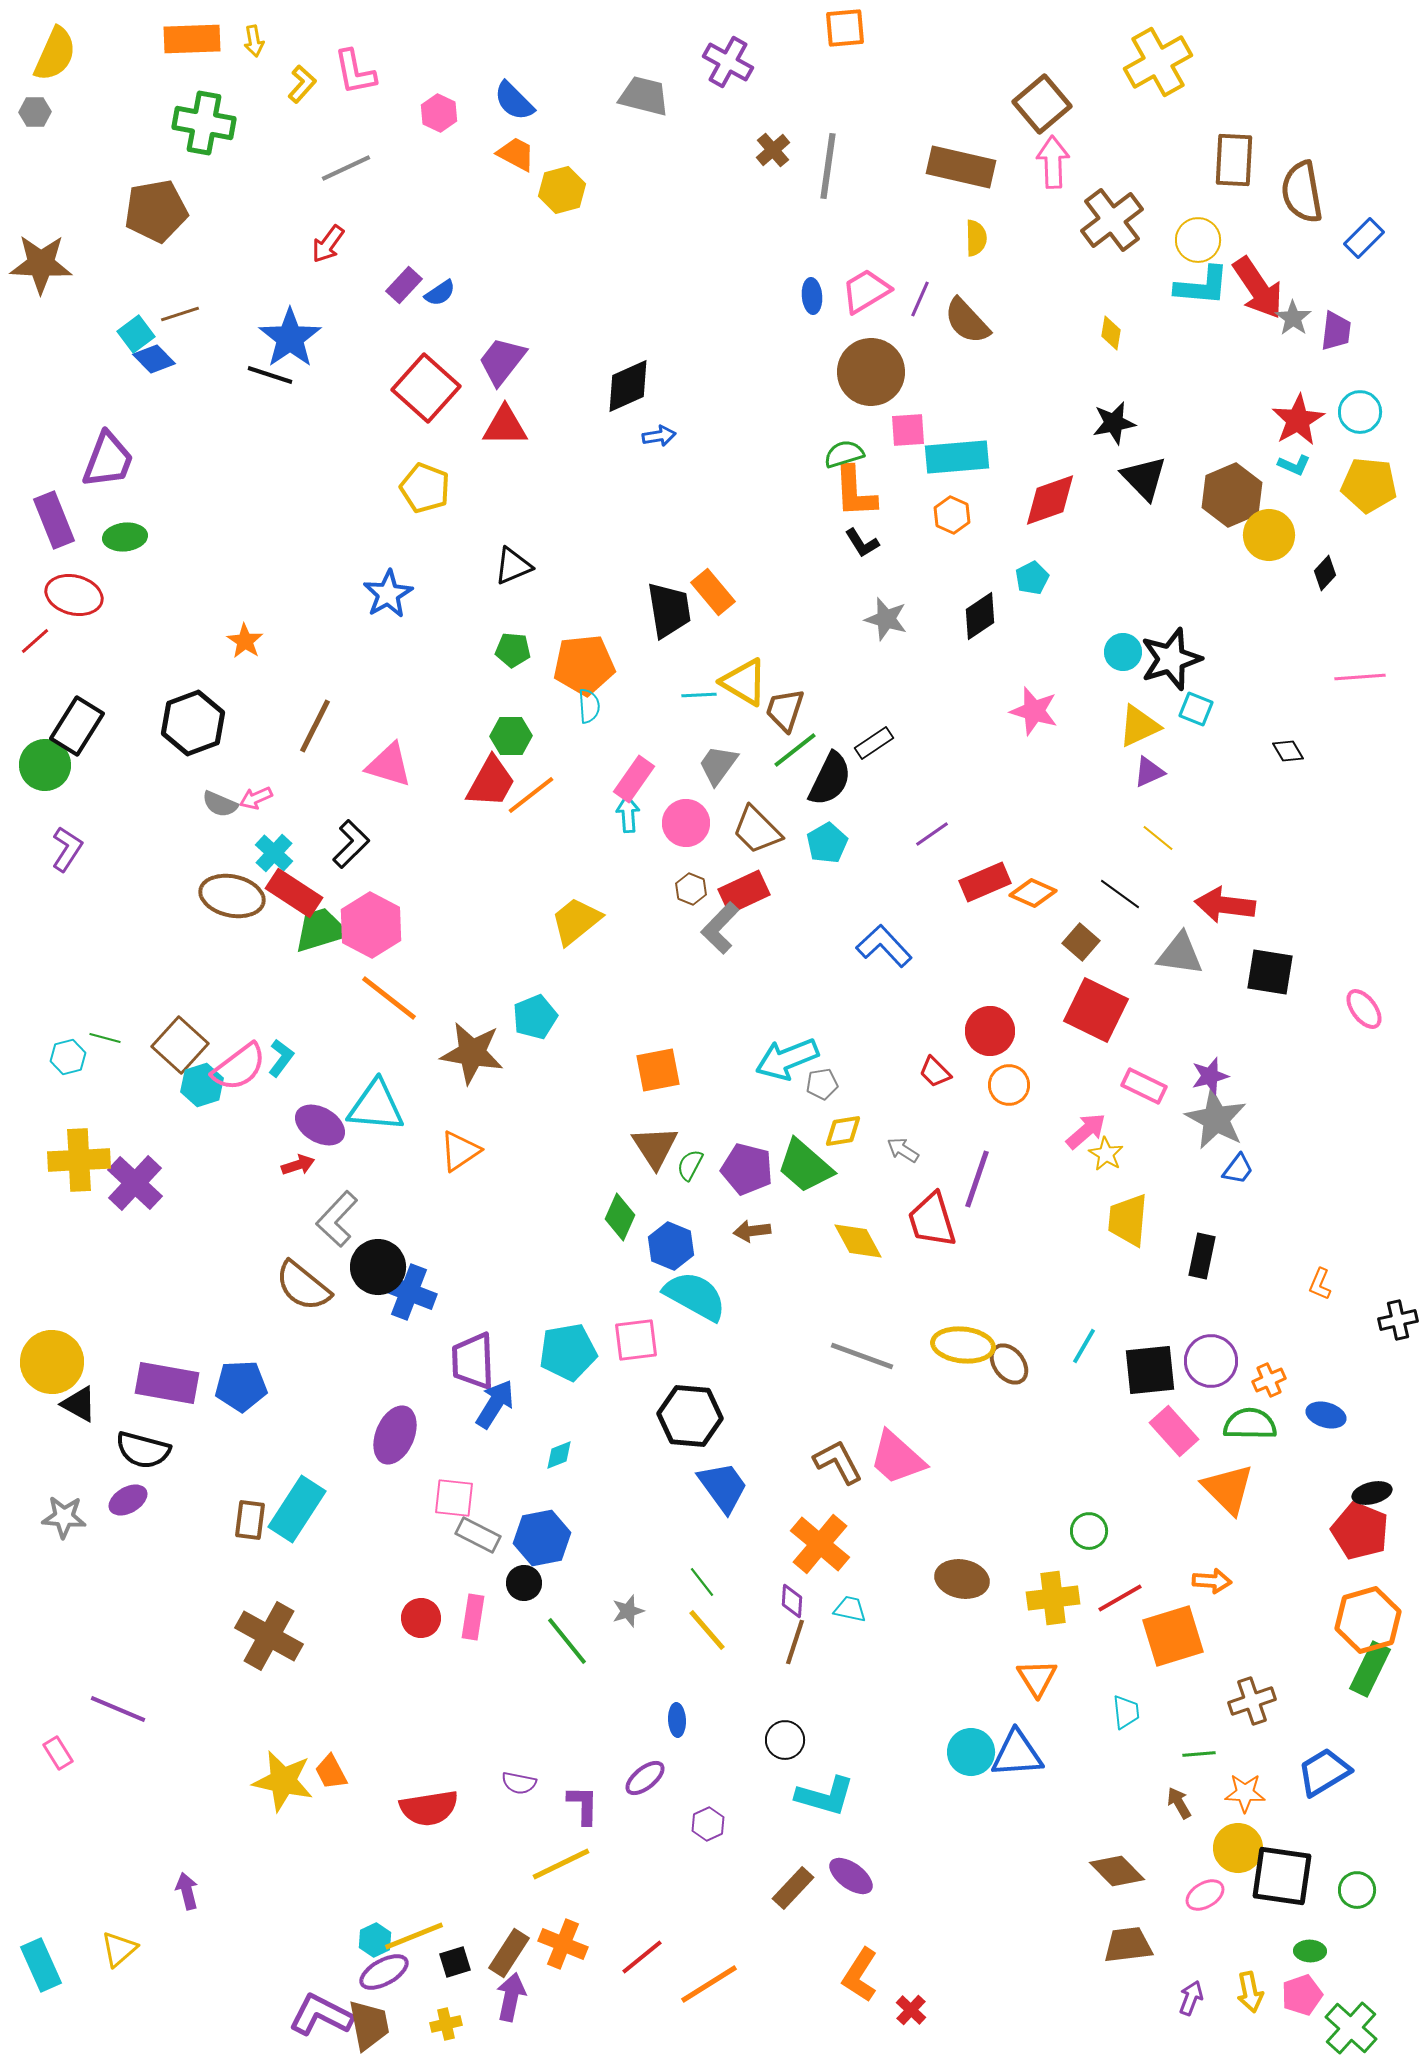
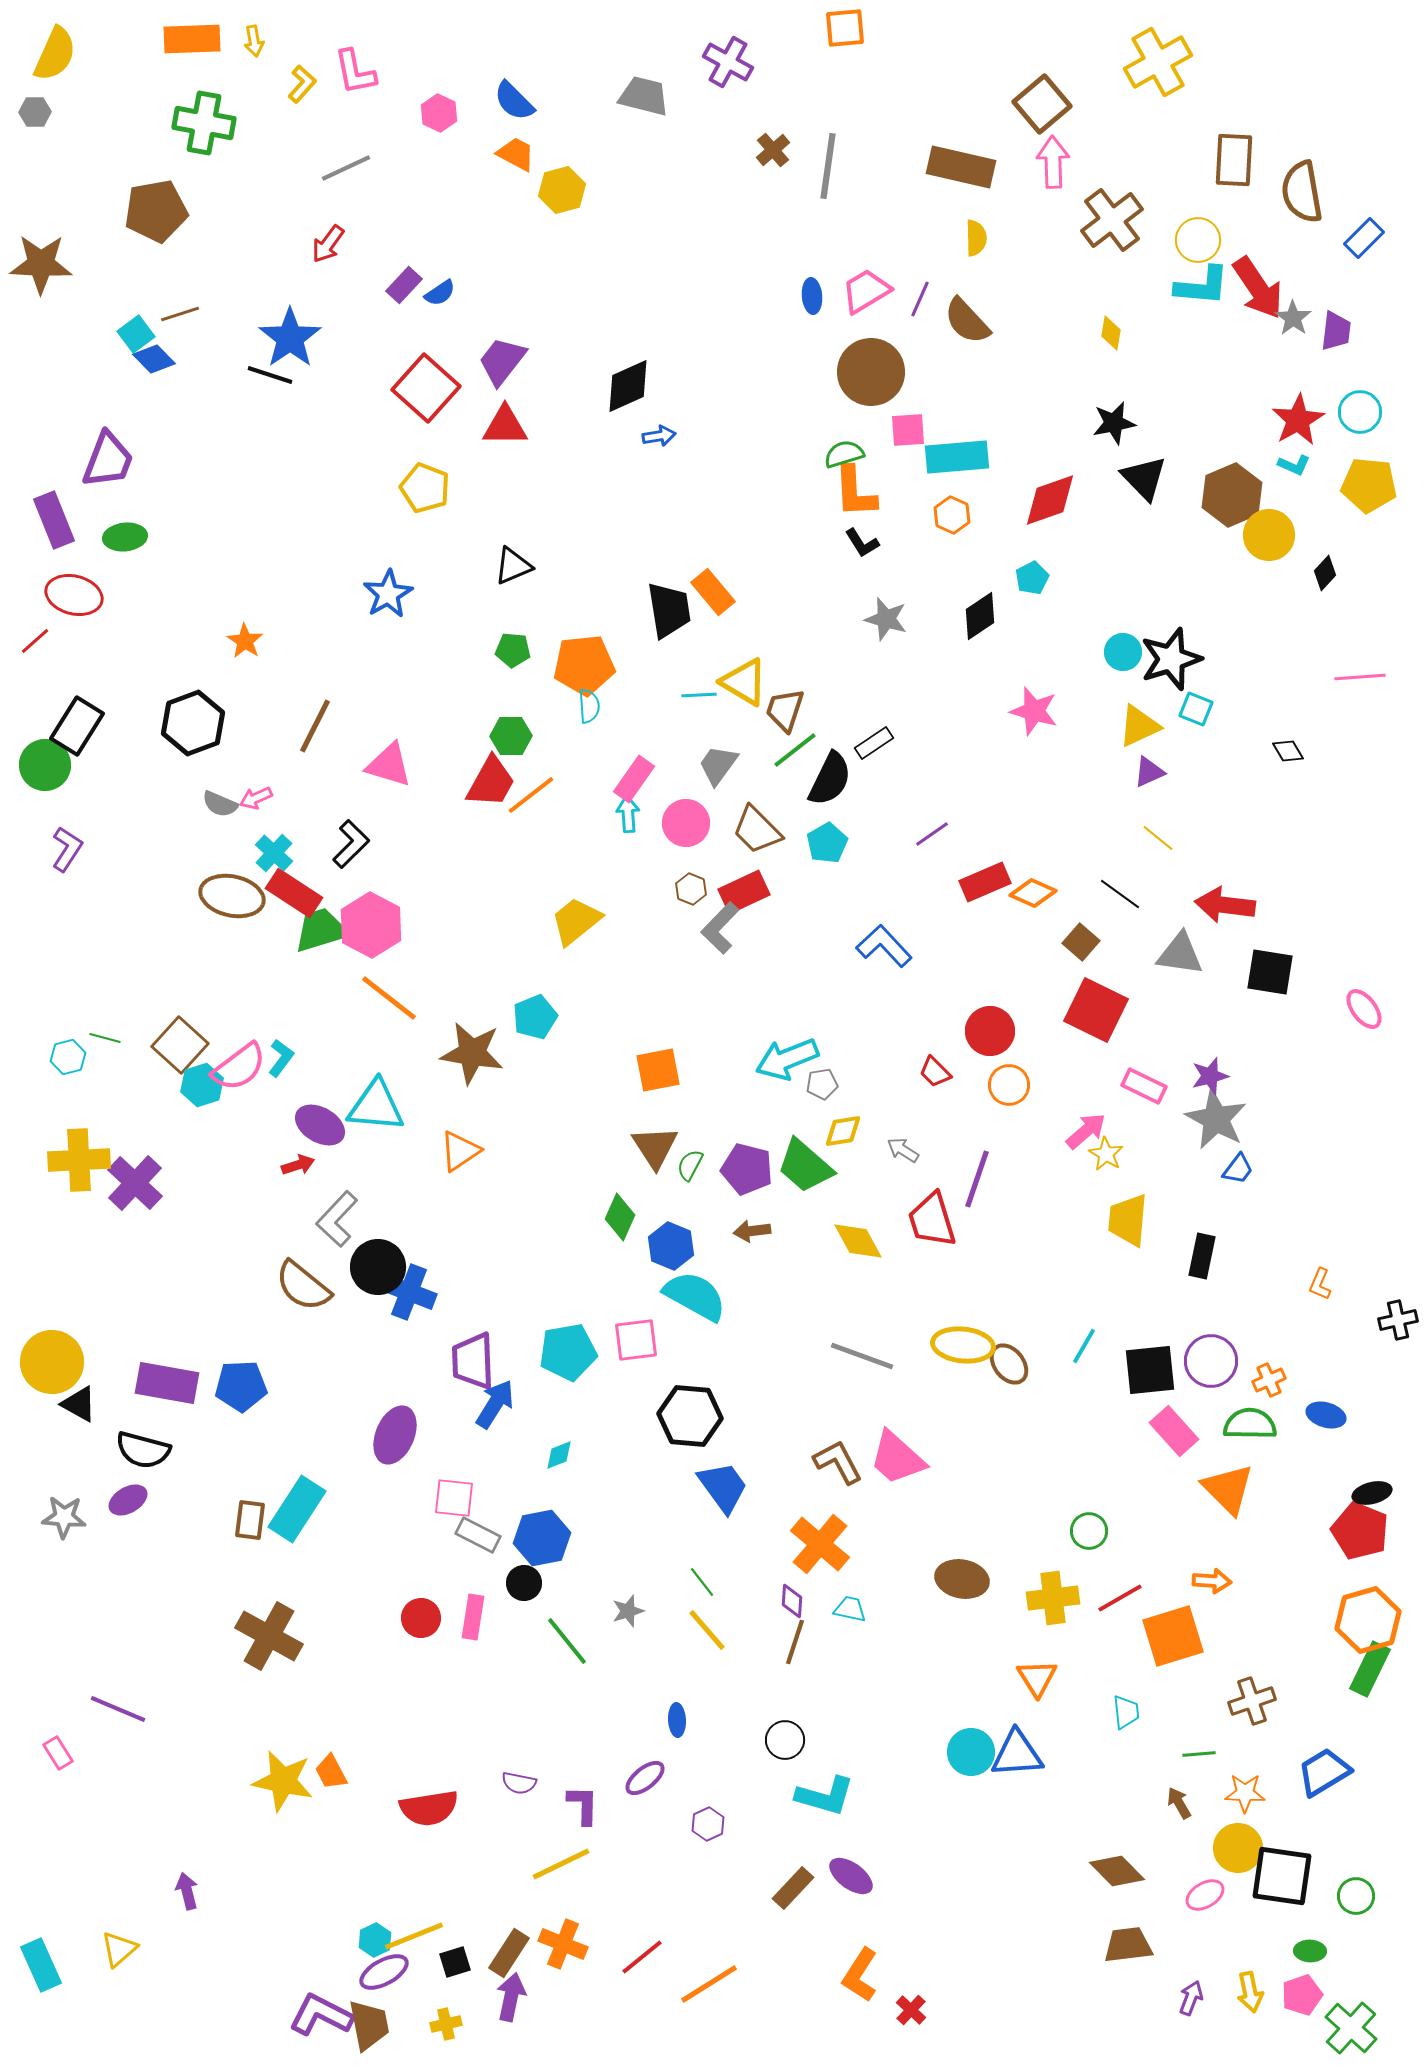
green circle at (1357, 1890): moved 1 px left, 6 px down
